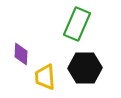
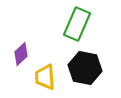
purple diamond: rotated 45 degrees clockwise
black hexagon: rotated 12 degrees clockwise
